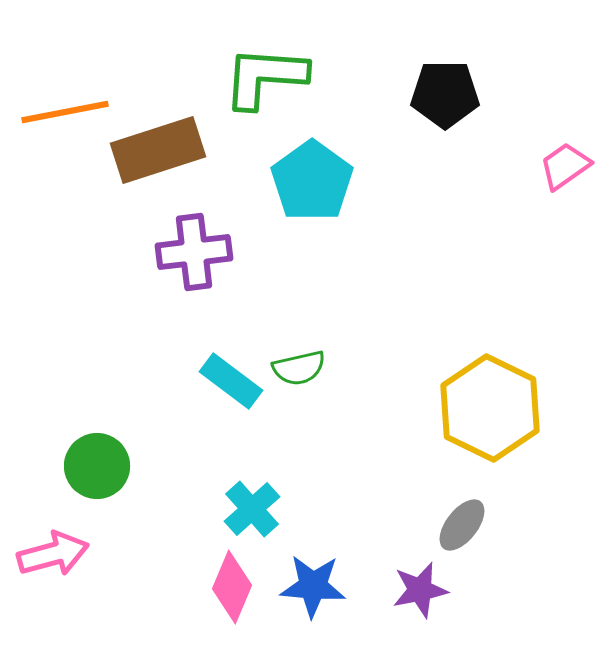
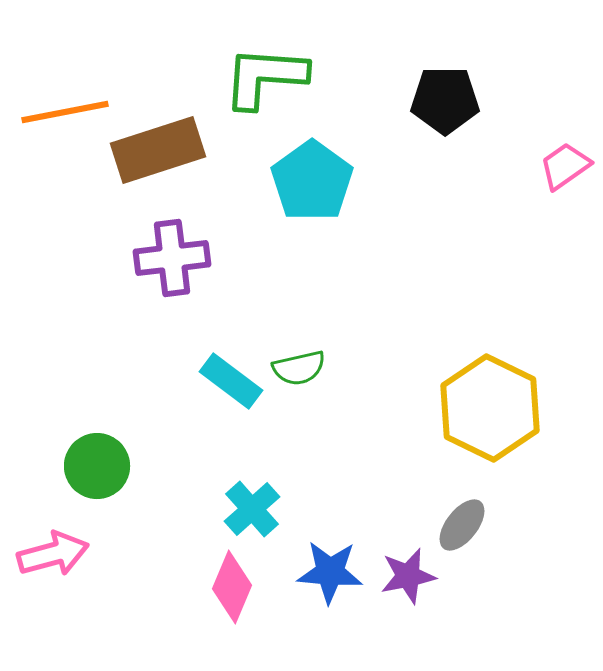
black pentagon: moved 6 px down
purple cross: moved 22 px left, 6 px down
blue star: moved 17 px right, 14 px up
purple star: moved 12 px left, 14 px up
